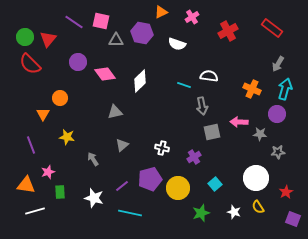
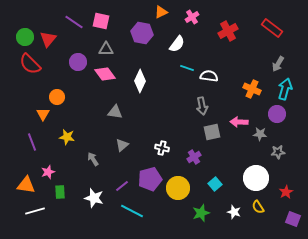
gray triangle at (116, 40): moved 10 px left, 9 px down
white semicircle at (177, 44): rotated 72 degrees counterclockwise
white diamond at (140, 81): rotated 20 degrees counterclockwise
cyan line at (184, 85): moved 3 px right, 17 px up
orange circle at (60, 98): moved 3 px left, 1 px up
gray triangle at (115, 112): rotated 21 degrees clockwise
purple line at (31, 145): moved 1 px right, 3 px up
cyan line at (130, 213): moved 2 px right, 2 px up; rotated 15 degrees clockwise
